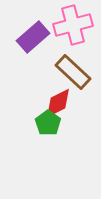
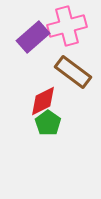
pink cross: moved 6 px left, 1 px down
brown rectangle: rotated 6 degrees counterclockwise
red diamond: moved 15 px left, 2 px up
